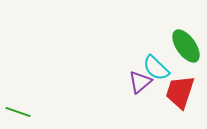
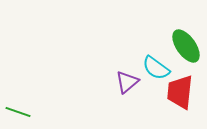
cyan semicircle: rotated 8 degrees counterclockwise
purple triangle: moved 13 px left
red trapezoid: rotated 12 degrees counterclockwise
